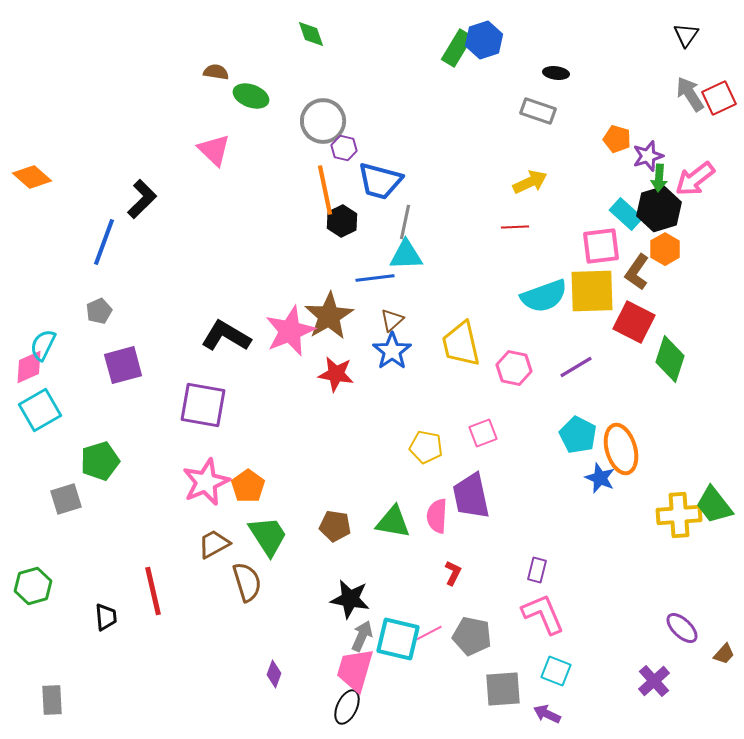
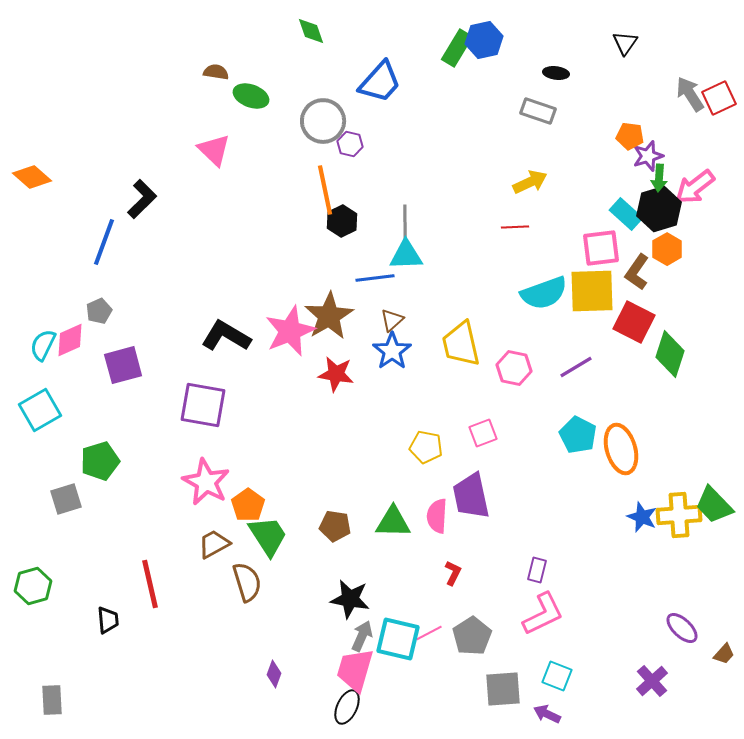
green diamond at (311, 34): moved 3 px up
black triangle at (686, 35): moved 61 px left, 8 px down
blue hexagon at (484, 40): rotated 6 degrees clockwise
orange pentagon at (617, 139): moved 13 px right, 3 px up; rotated 8 degrees counterclockwise
purple hexagon at (344, 148): moved 6 px right, 4 px up
pink arrow at (695, 179): moved 8 px down
blue trapezoid at (380, 181): moved 99 px up; rotated 63 degrees counterclockwise
gray line at (405, 222): rotated 12 degrees counterclockwise
pink square at (601, 246): moved 2 px down
orange hexagon at (665, 249): moved 2 px right
cyan semicircle at (544, 296): moved 3 px up
green diamond at (670, 359): moved 5 px up
pink diamond at (29, 367): moved 41 px right, 27 px up
blue star at (600, 478): moved 42 px right, 39 px down
pink star at (206, 482): rotated 21 degrees counterclockwise
orange pentagon at (248, 486): moved 19 px down
green trapezoid at (714, 505): rotated 6 degrees counterclockwise
green triangle at (393, 522): rotated 9 degrees counterclockwise
red line at (153, 591): moved 3 px left, 7 px up
pink L-shape at (543, 614): rotated 87 degrees clockwise
black trapezoid at (106, 617): moved 2 px right, 3 px down
gray pentagon at (472, 636): rotated 27 degrees clockwise
cyan square at (556, 671): moved 1 px right, 5 px down
purple cross at (654, 681): moved 2 px left
